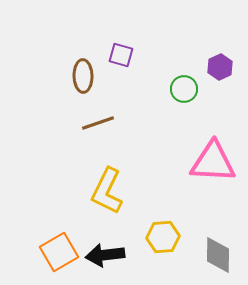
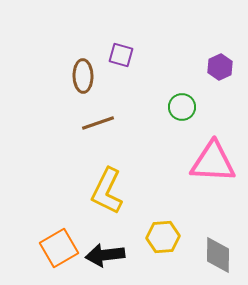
green circle: moved 2 px left, 18 px down
orange square: moved 4 px up
